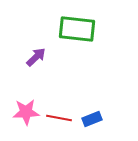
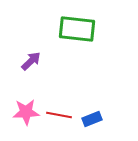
purple arrow: moved 5 px left, 4 px down
red line: moved 3 px up
